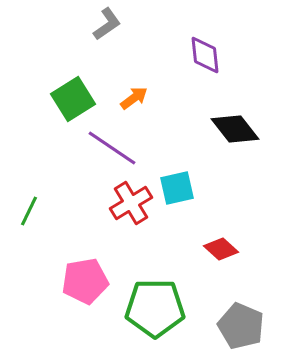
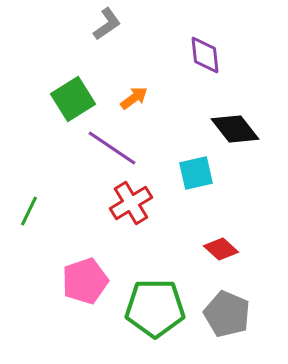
cyan square: moved 19 px right, 15 px up
pink pentagon: rotated 9 degrees counterclockwise
gray pentagon: moved 14 px left, 12 px up
